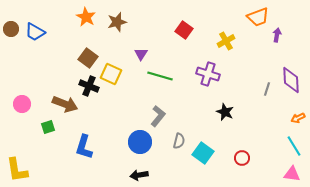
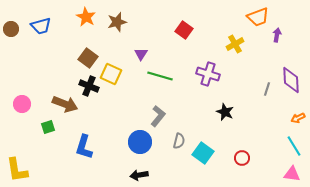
blue trapezoid: moved 6 px right, 6 px up; rotated 45 degrees counterclockwise
yellow cross: moved 9 px right, 3 px down
